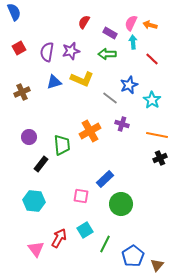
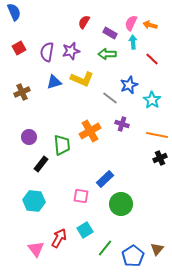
green line: moved 4 px down; rotated 12 degrees clockwise
brown triangle: moved 16 px up
